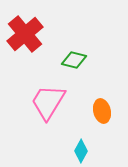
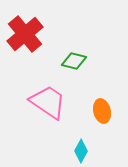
green diamond: moved 1 px down
pink trapezoid: rotated 93 degrees clockwise
